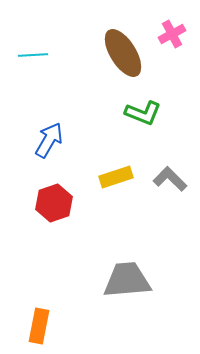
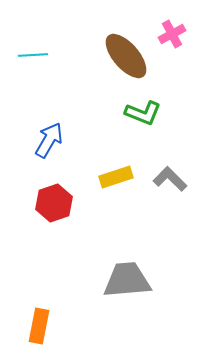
brown ellipse: moved 3 px right, 3 px down; rotated 9 degrees counterclockwise
